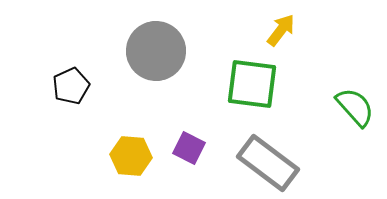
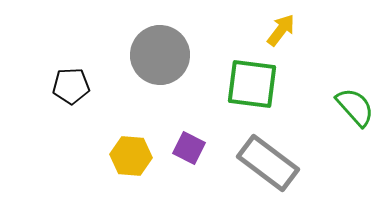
gray circle: moved 4 px right, 4 px down
black pentagon: rotated 21 degrees clockwise
